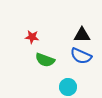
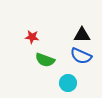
cyan circle: moved 4 px up
